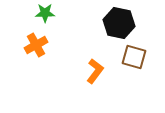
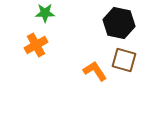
brown square: moved 10 px left, 3 px down
orange L-shape: rotated 70 degrees counterclockwise
